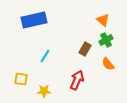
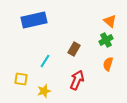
orange triangle: moved 7 px right, 1 px down
brown rectangle: moved 11 px left
cyan line: moved 5 px down
orange semicircle: rotated 56 degrees clockwise
yellow star: rotated 16 degrees counterclockwise
